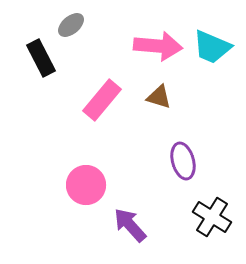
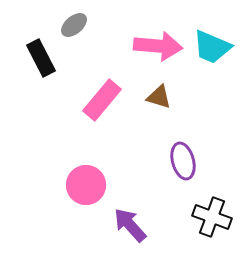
gray ellipse: moved 3 px right
black cross: rotated 12 degrees counterclockwise
